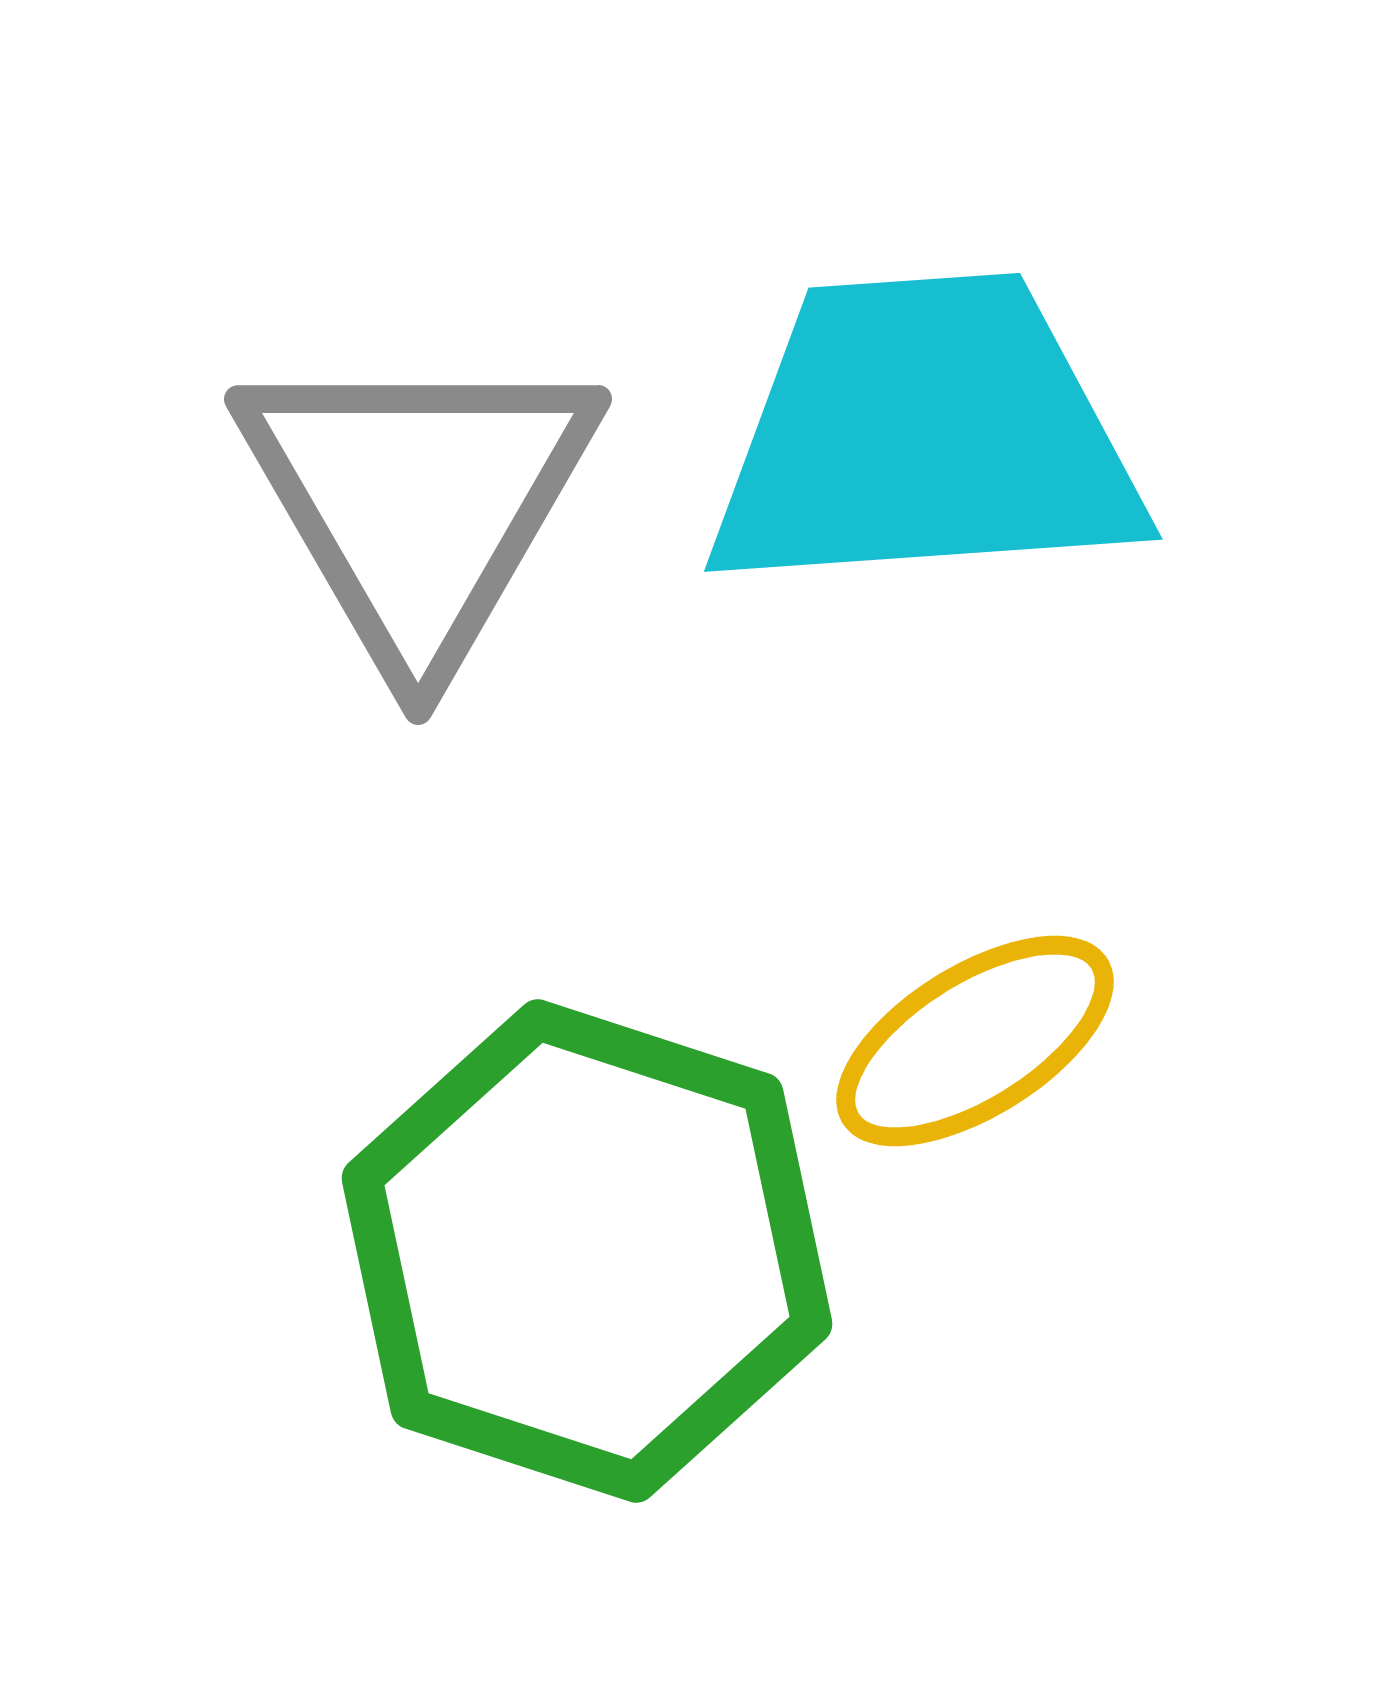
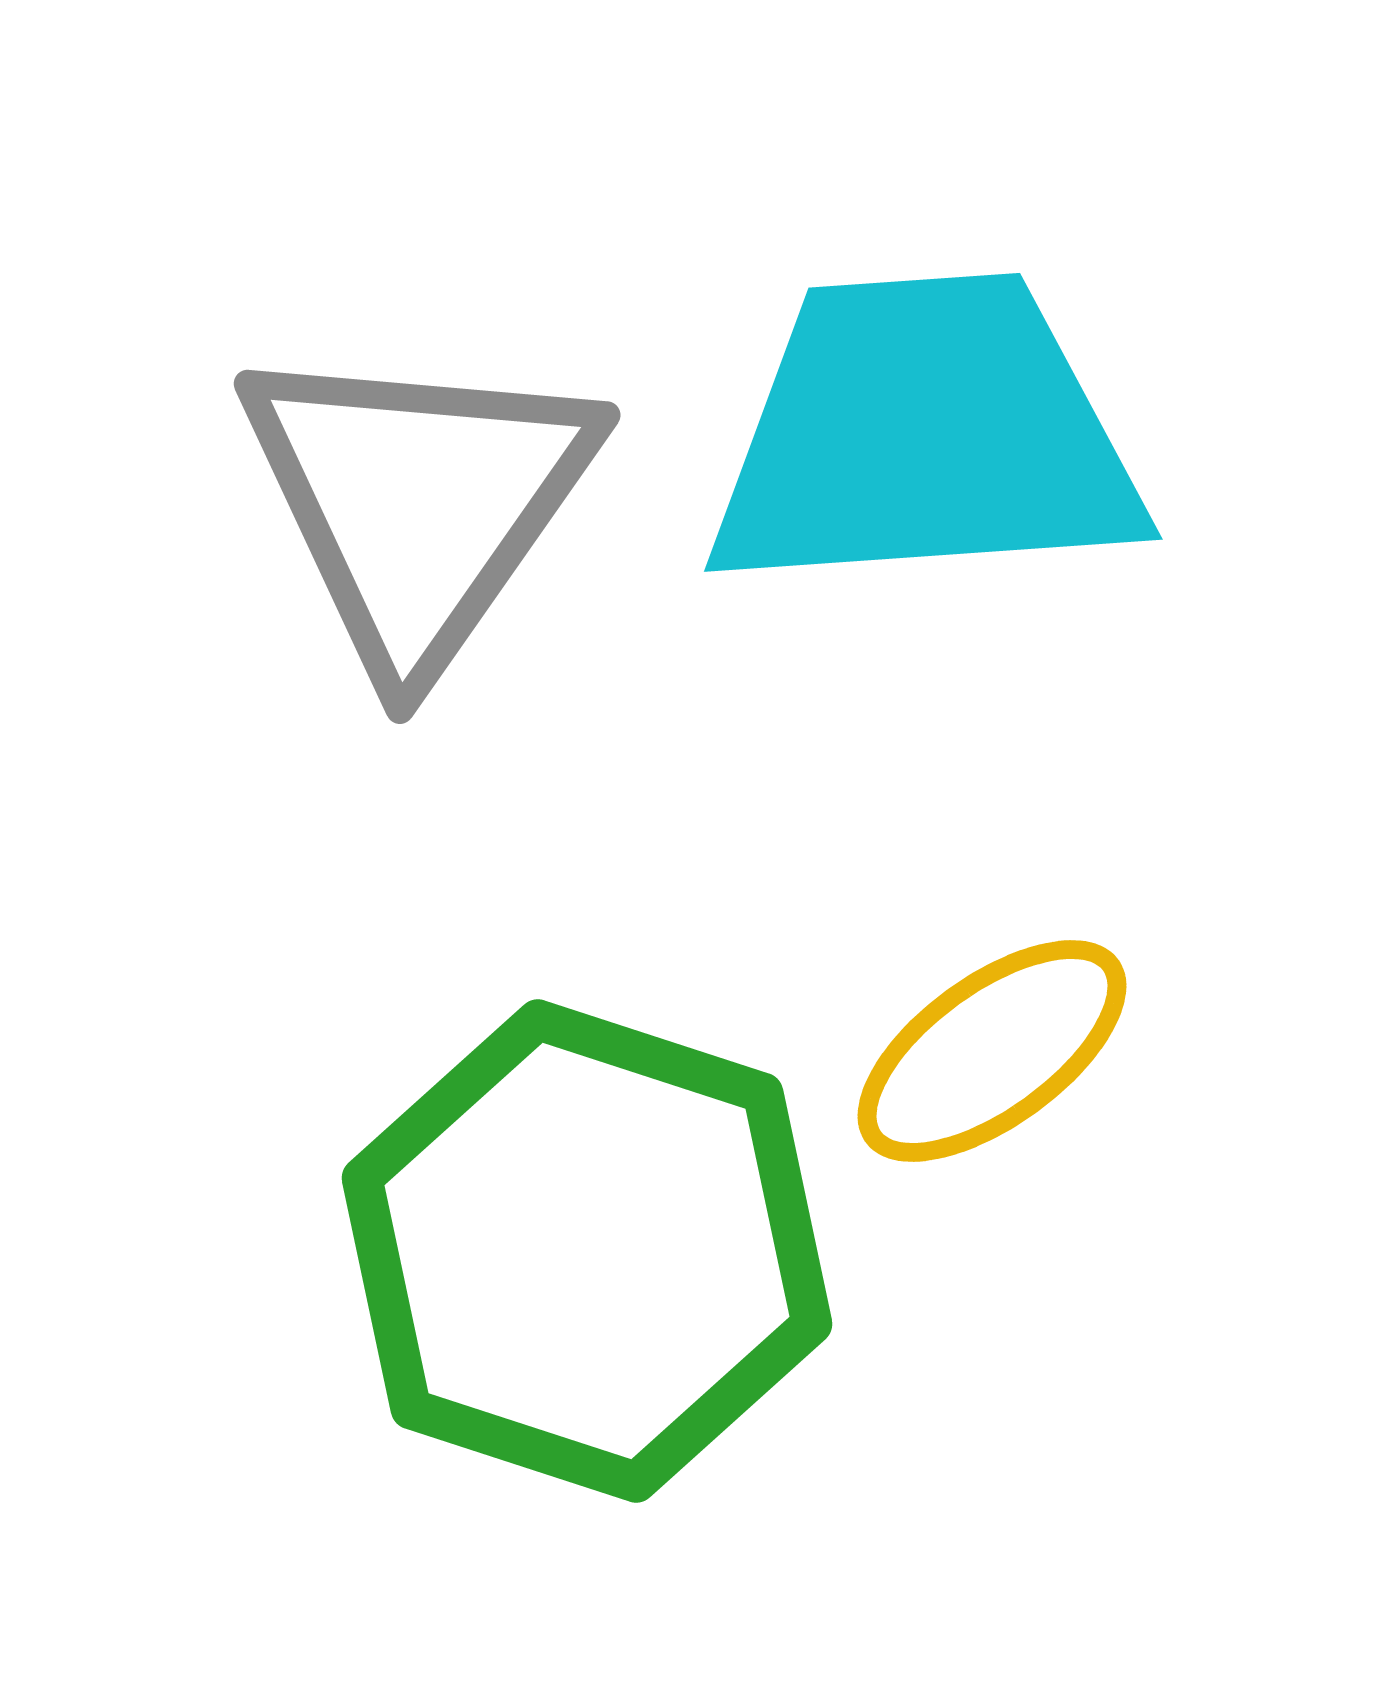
gray triangle: rotated 5 degrees clockwise
yellow ellipse: moved 17 px right, 10 px down; rotated 4 degrees counterclockwise
